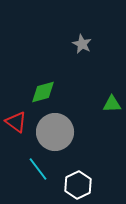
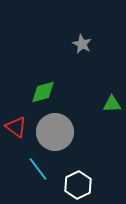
red triangle: moved 5 px down
